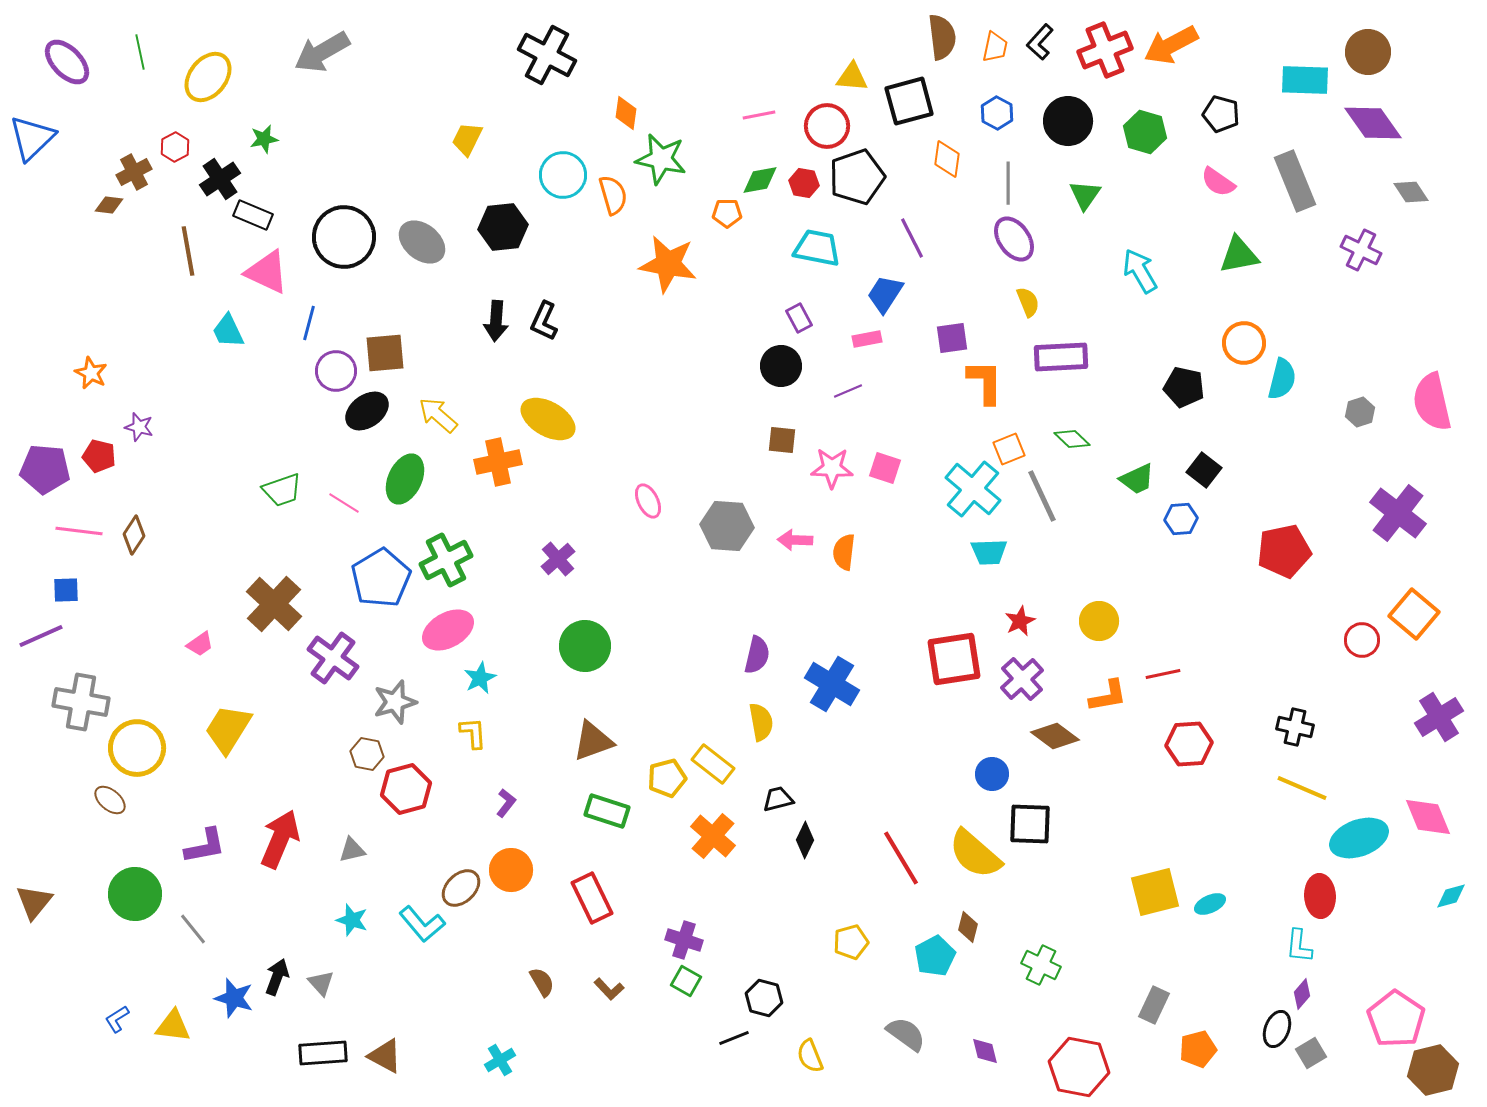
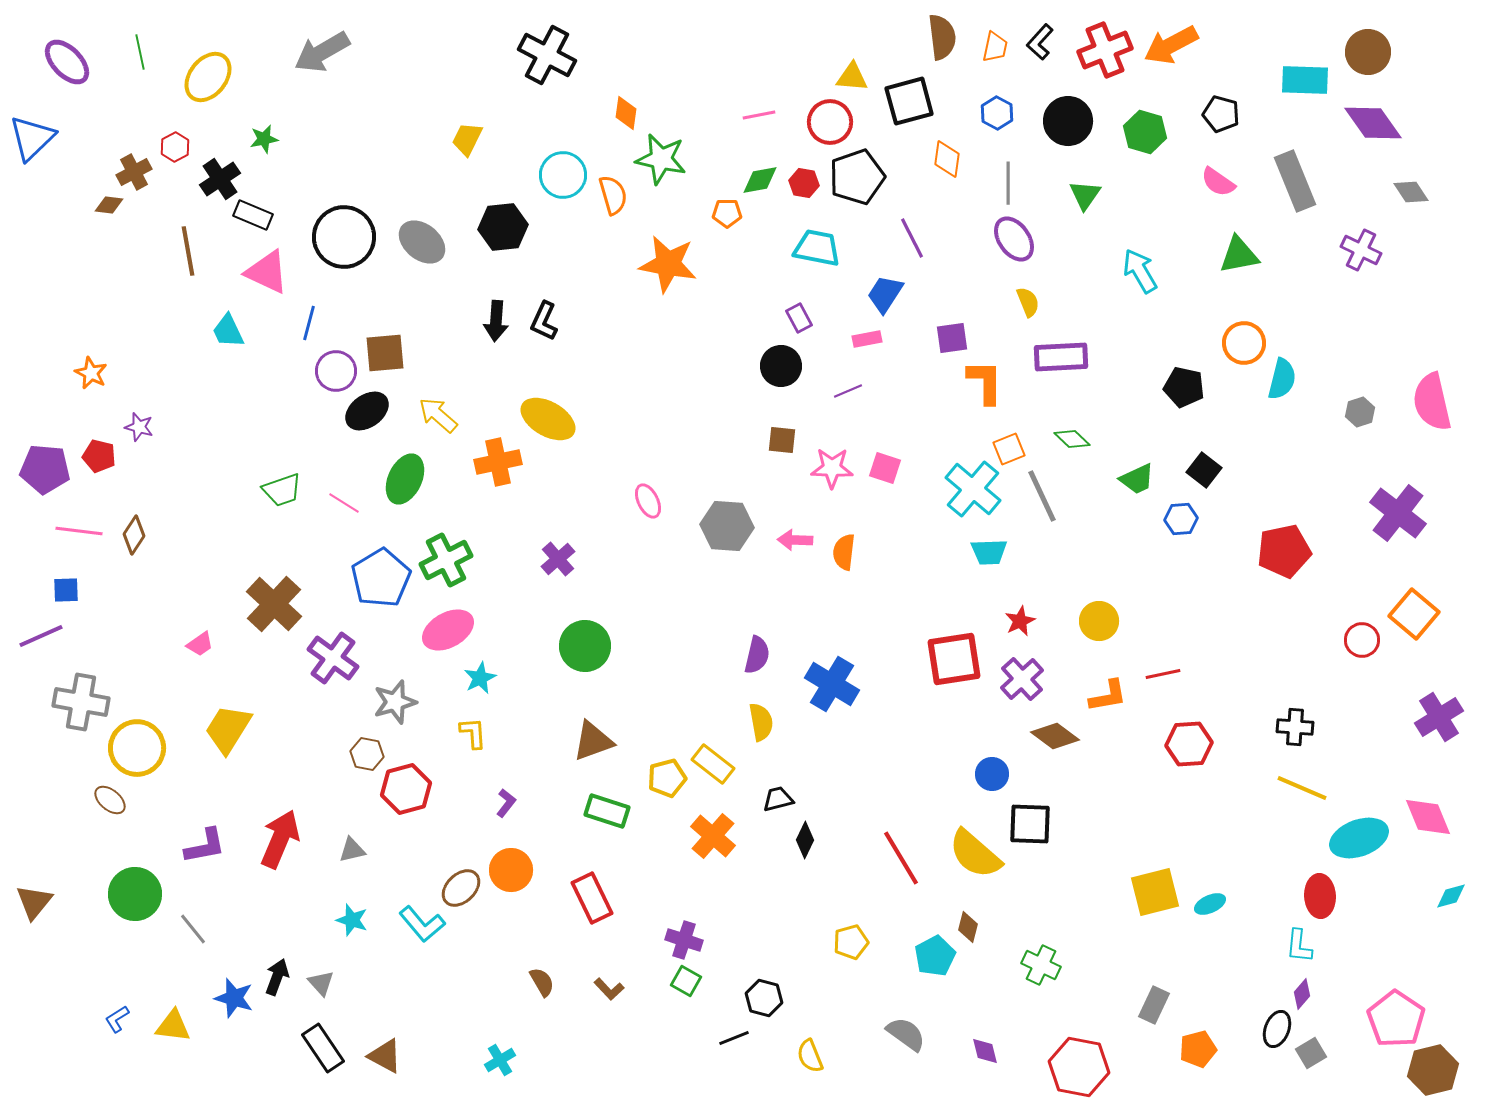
red circle at (827, 126): moved 3 px right, 4 px up
black cross at (1295, 727): rotated 9 degrees counterclockwise
black rectangle at (323, 1053): moved 5 px up; rotated 60 degrees clockwise
